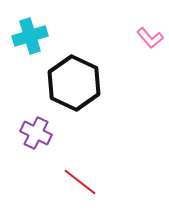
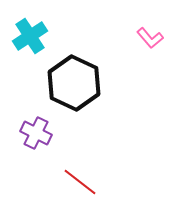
cyan cross: rotated 16 degrees counterclockwise
